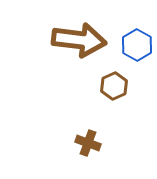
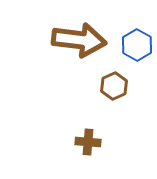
brown cross: moved 1 px up; rotated 15 degrees counterclockwise
